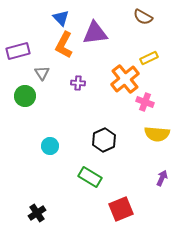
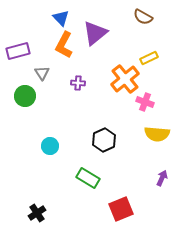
purple triangle: rotated 32 degrees counterclockwise
green rectangle: moved 2 px left, 1 px down
